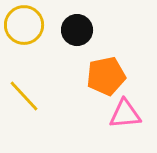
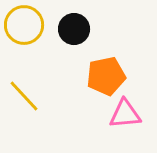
black circle: moved 3 px left, 1 px up
